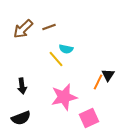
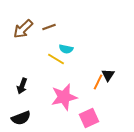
yellow line: rotated 18 degrees counterclockwise
black arrow: rotated 28 degrees clockwise
